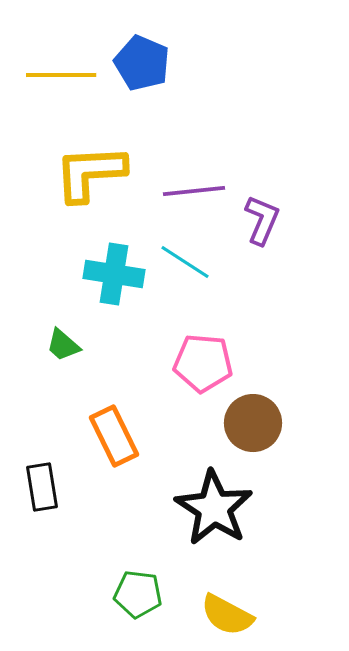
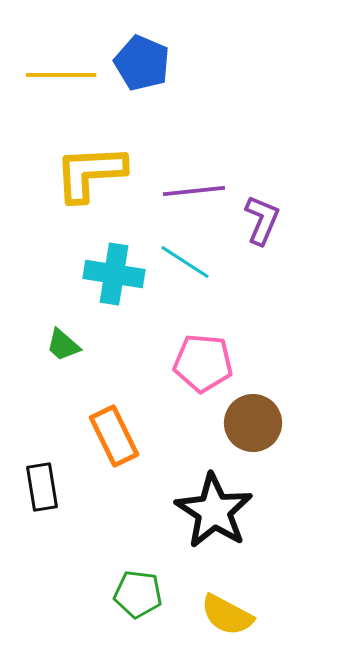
black star: moved 3 px down
